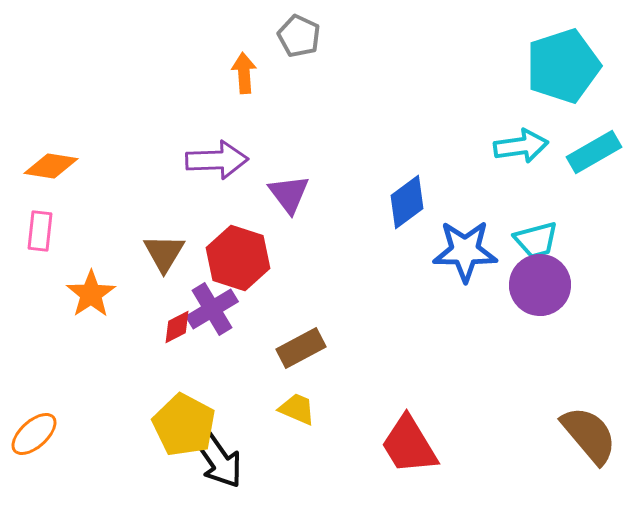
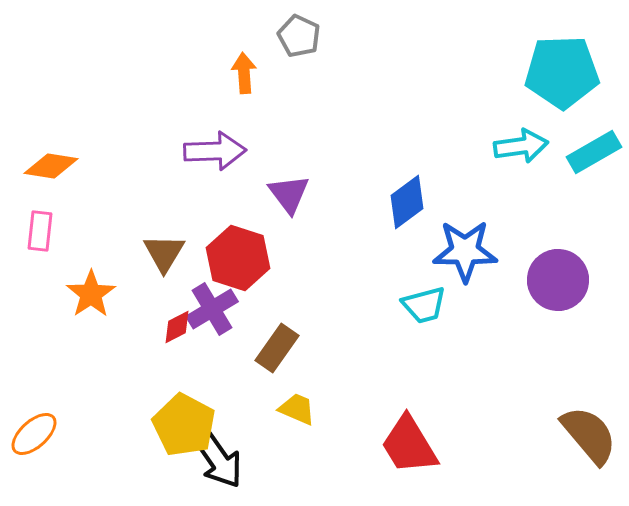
cyan pentagon: moved 1 px left, 6 px down; rotated 16 degrees clockwise
purple arrow: moved 2 px left, 9 px up
cyan trapezoid: moved 112 px left, 65 px down
purple circle: moved 18 px right, 5 px up
brown rectangle: moved 24 px left; rotated 27 degrees counterclockwise
